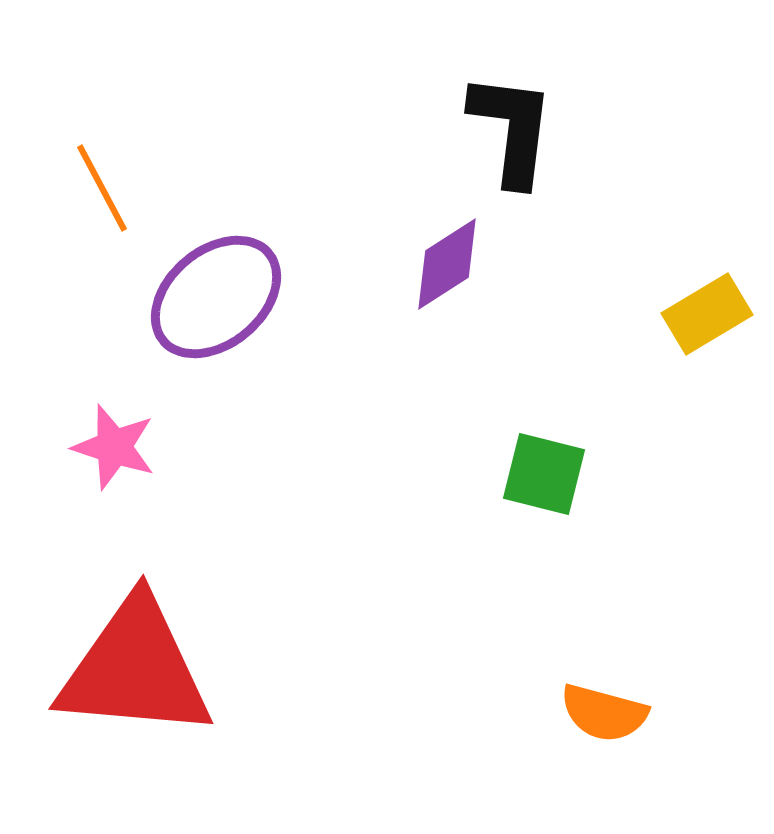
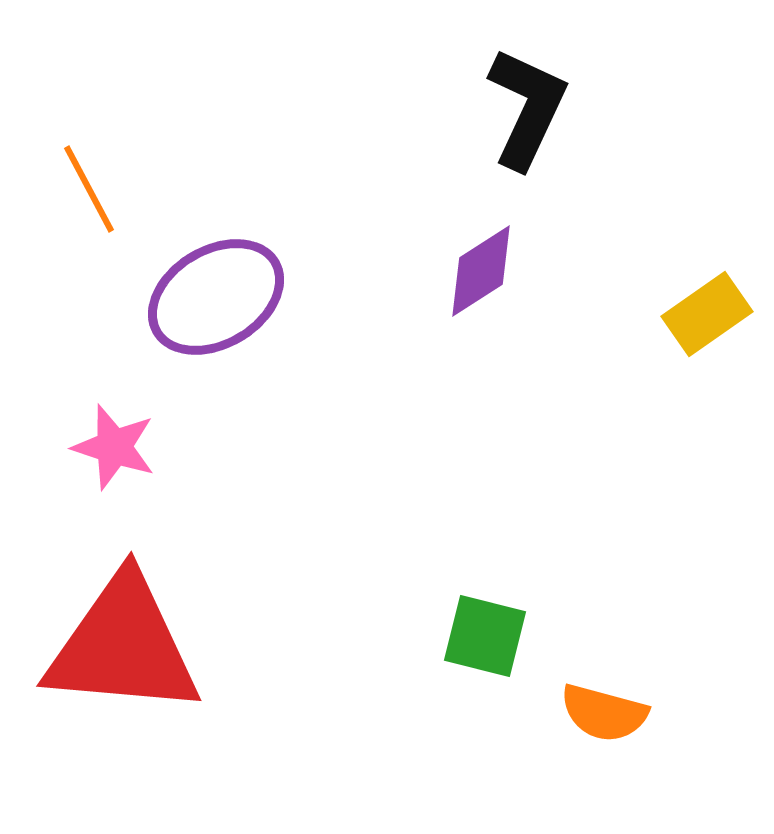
black L-shape: moved 15 px right, 21 px up; rotated 18 degrees clockwise
orange line: moved 13 px left, 1 px down
purple diamond: moved 34 px right, 7 px down
purple ellipse: rotated 9 degrees clockwise
yellow rectangle: rotated 4 degrees counterclockwise
green square: moved 59 px left, 162 px down
red triangle: moved 12 px left, 23 px up
